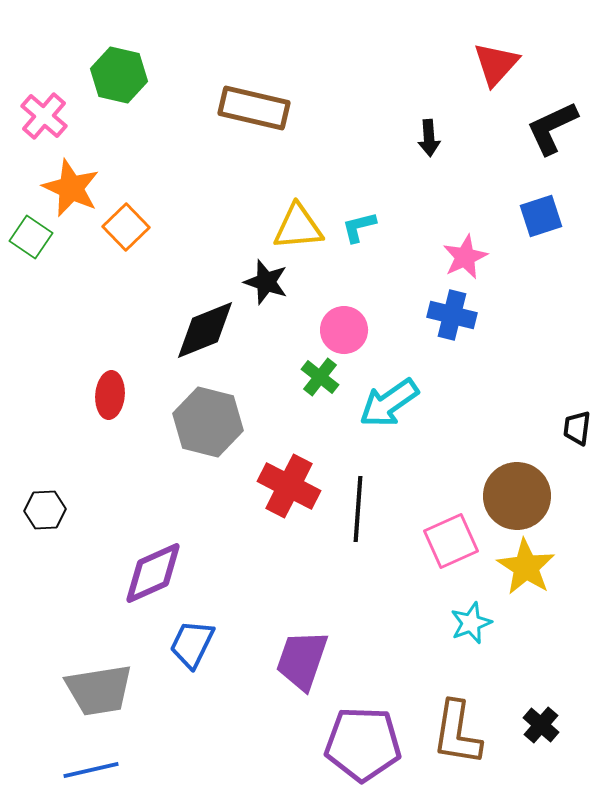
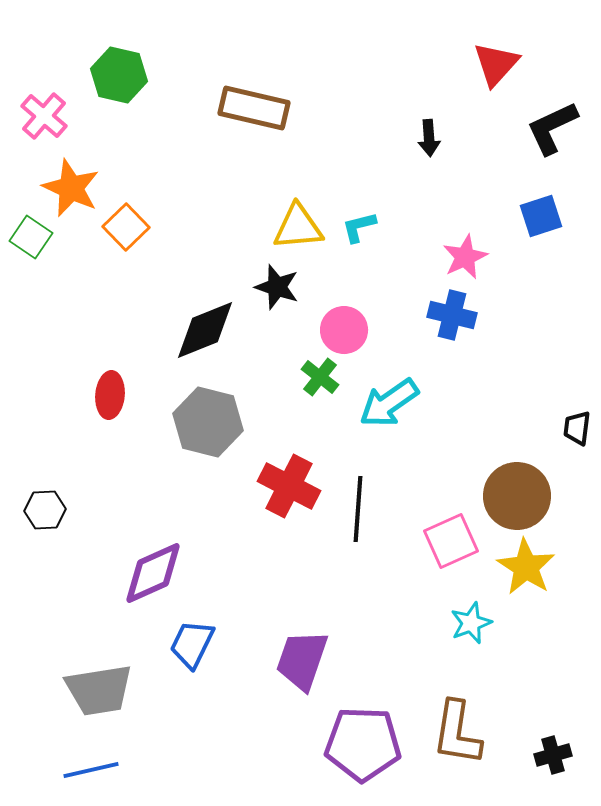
black star: moved 11 px right, 5 px down
black cross: moved 12 px right, 30 px down; rotated 33 degrees clockwise
